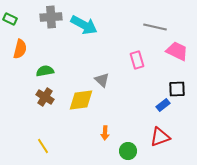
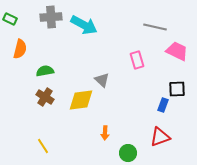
blue rectangle: rotated 32 degrees counterclockwise
green circle: moved 2 px down
